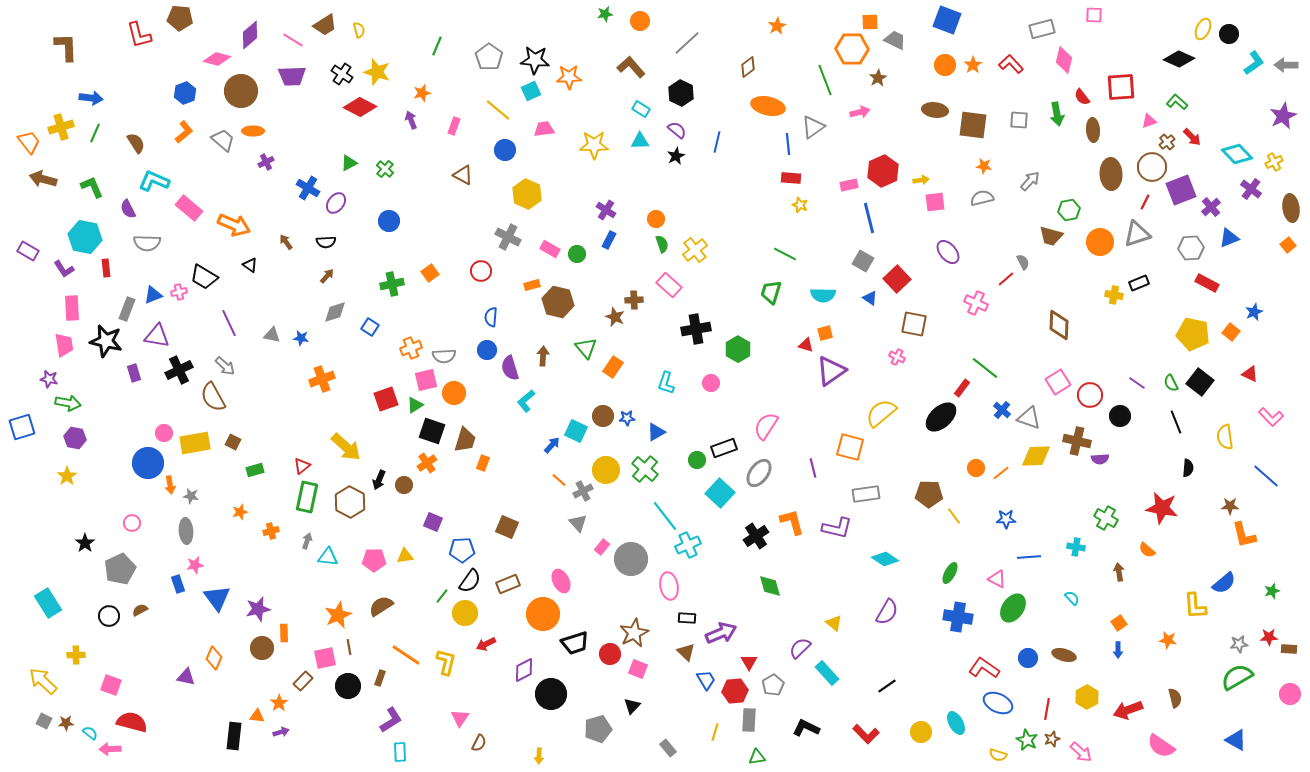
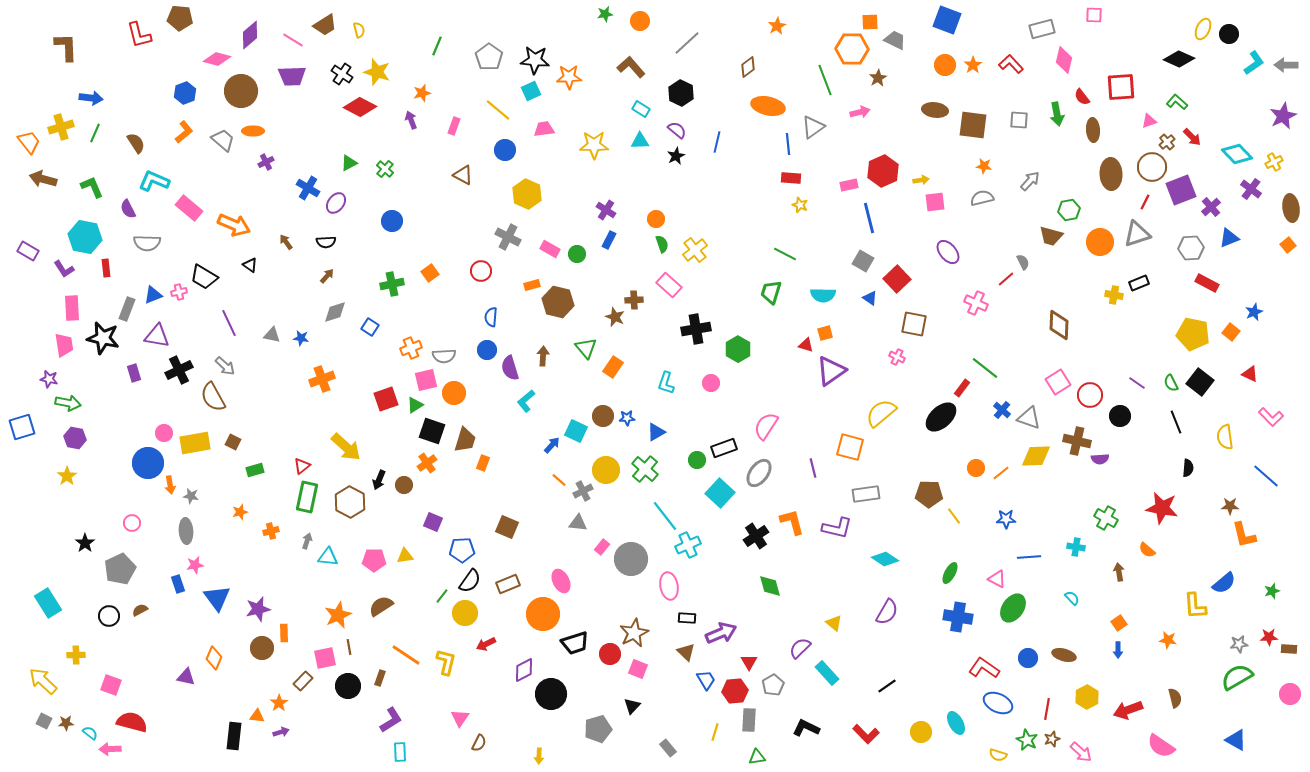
blue circle at (389, 221): moved 3 px right
black star at (106, 341): moved 3 px left, 3 px up
gray triangle at (578, 523): rotated 42 degrees counterclockwise
